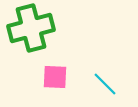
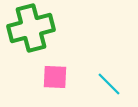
cyan line: moved 4 px right
